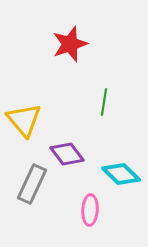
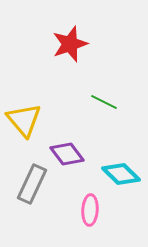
green line: rotated 72 degrees counterclockwise
